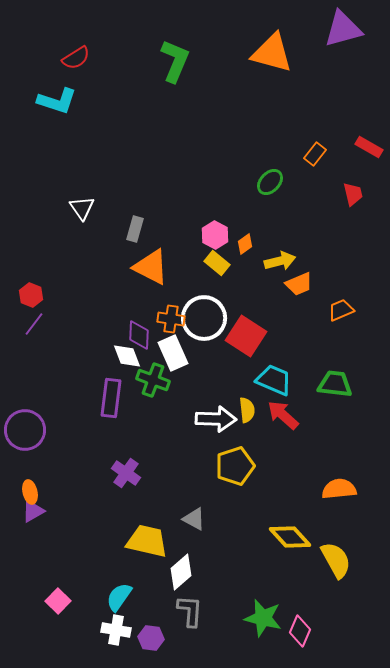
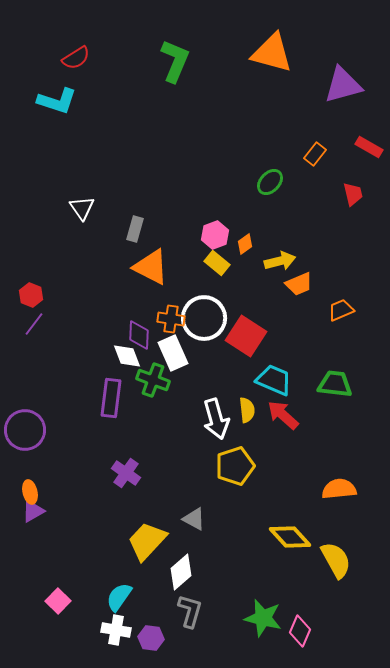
purple triangle at (343, 29): moved 56 px down
pink hexagon at (215, 235): rotated 12 degrees clockwise
white arrow at (216, 419): rotated 72 degrees clockwise
yellow trapezoid at (147, 541): rotated 60 degrees counterclockwise
gray L-shape at (190, 611): rotated 12 degrees clockwise
